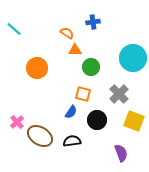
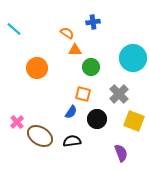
black circle: moved 1 px up
